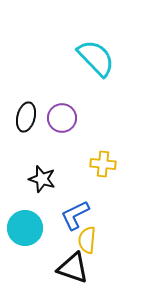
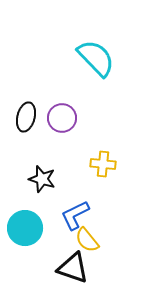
yellow semicircle: rotated 44 degrees counterclockwise
